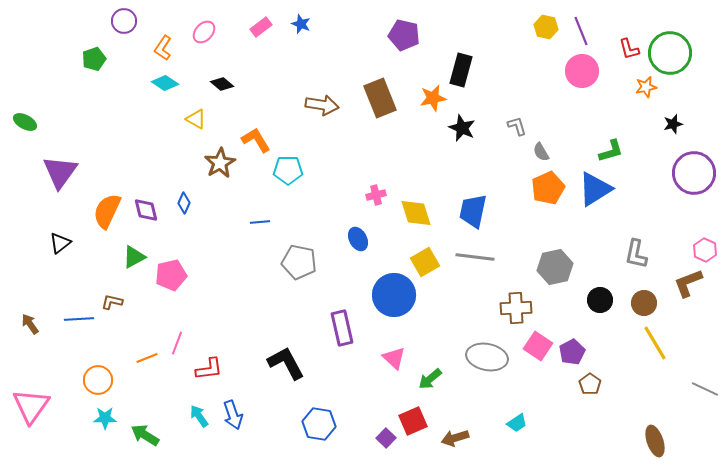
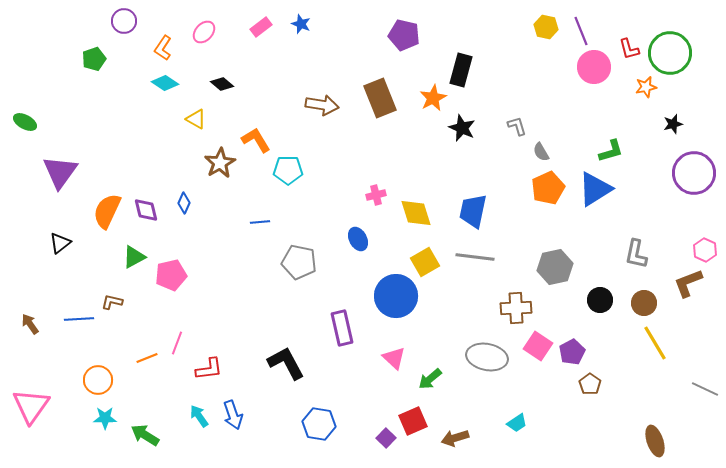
pink circle at (582, 71): moved 12 px right, 4 px up
orange star at (433, 98): rotated 16 degrees counterclockwise
blue circle at (394, 295): moved 2 px right, 1 px down
